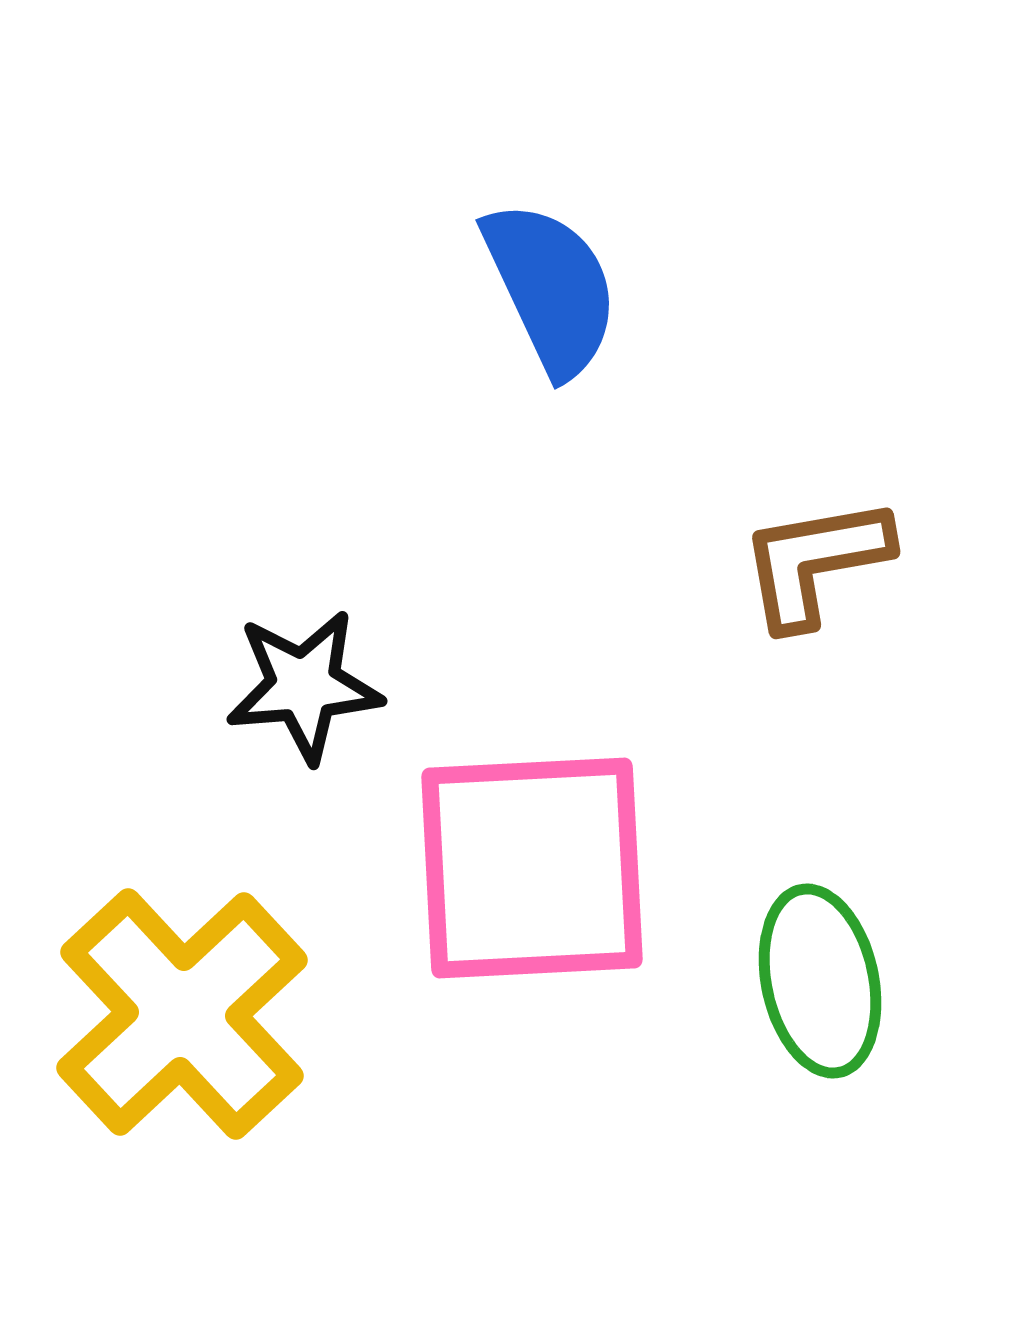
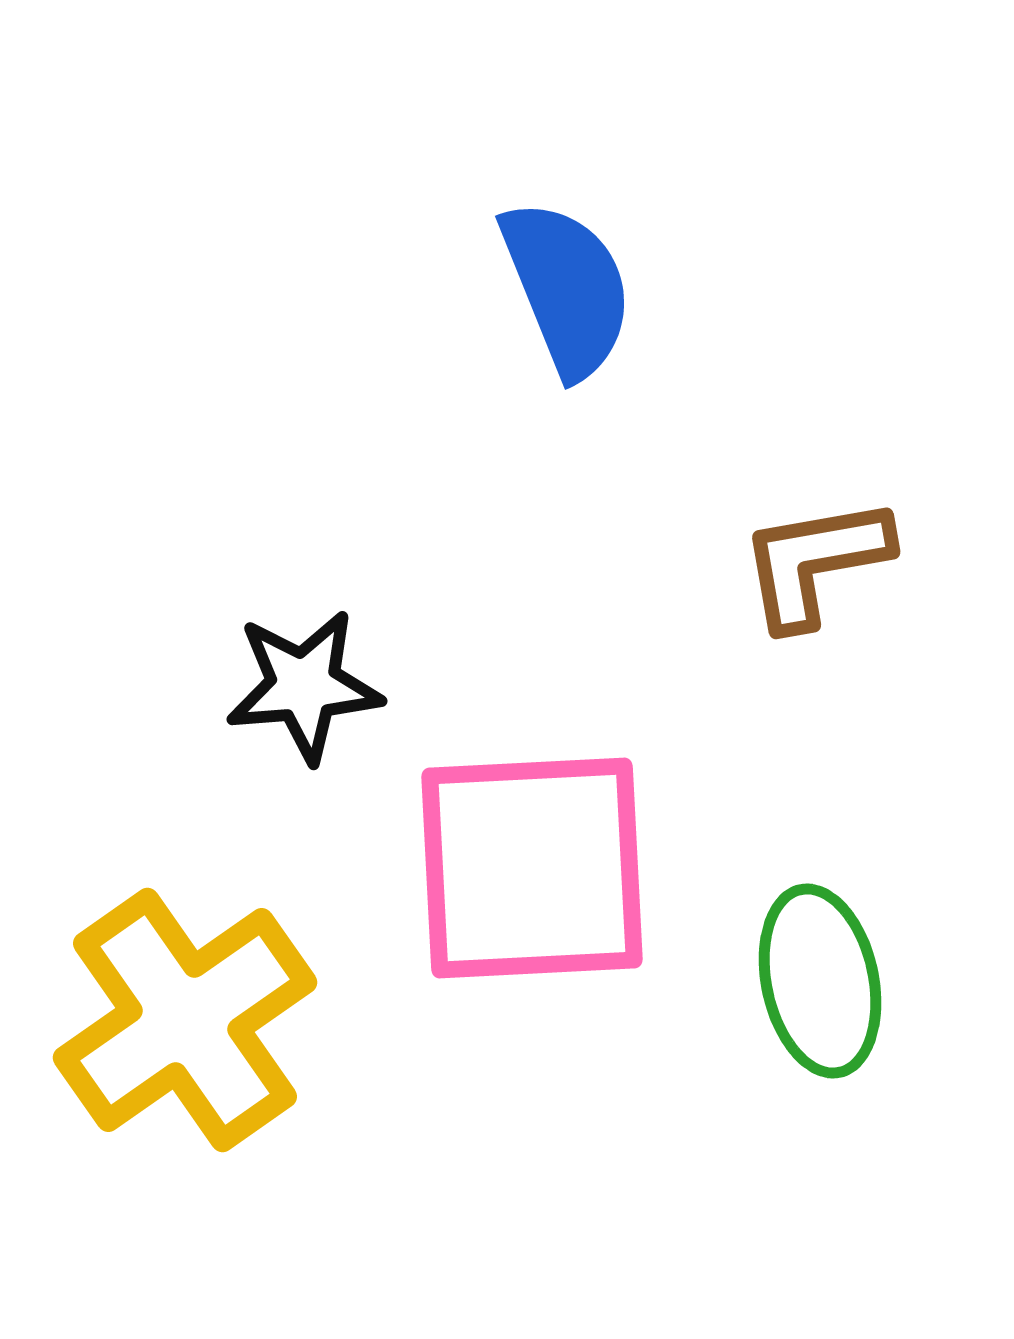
blue semicircle: moved 16 px right; rotated 3 degrees clockwise
yellow cross: moved 3 px right, 6 px down; rotated 8 degrees clockwise
